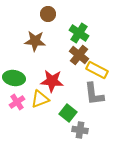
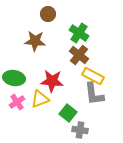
yellow rectangle: moved 4 px left, 6 px down
